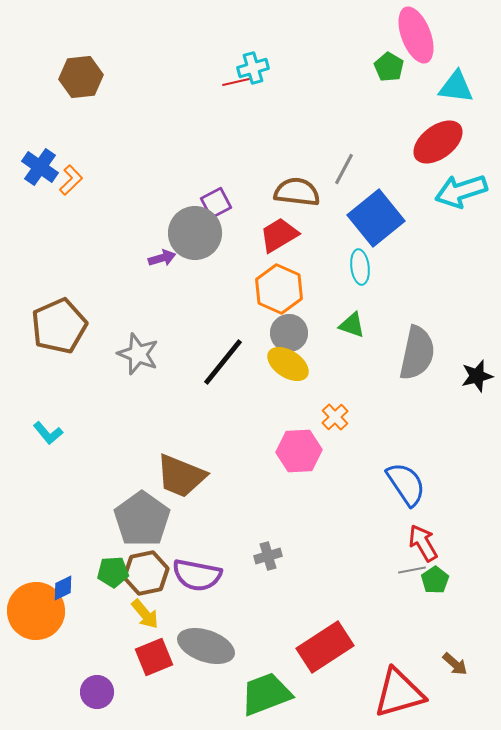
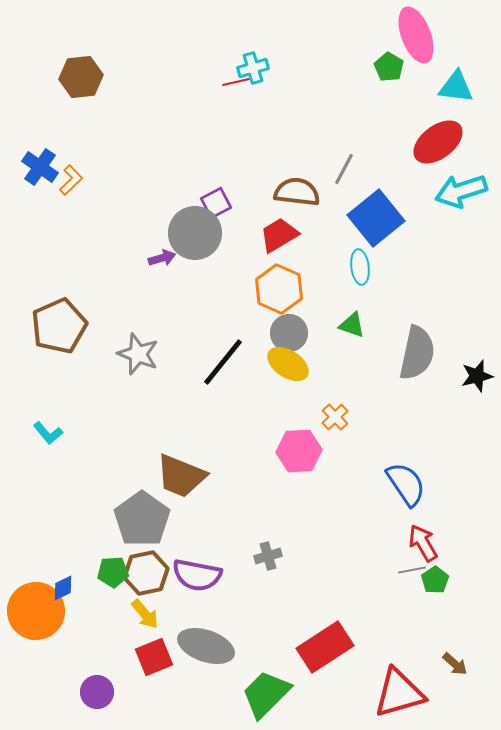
green trapezoid at (266, 694): rotated 24 degrees counterclockwise
